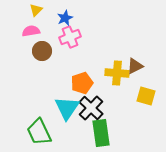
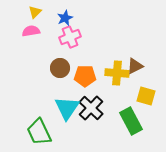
yellow triangle: moved 1 px left, 2 px down
brown circle: moved 18 px right, 17 px down
orange pentagon: moved 3 px right, 7 px up; rotated 20 degrees clockwise
green rectangle: moved 30 px right, 12 px up; rotated 20 degrees counterclockwise
